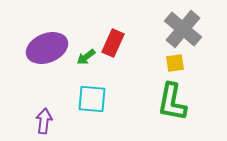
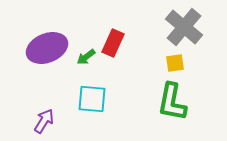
gray cross: moved 1 px right, 2 px up
purple arrow: rotated 25 degrees clockwise
